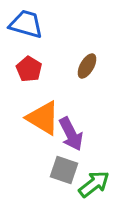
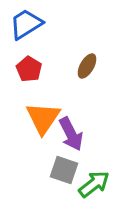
blue trapezoid: rotated 48 degrees counterclockwise
orange triangle: rotated 33 degrees clockwise
